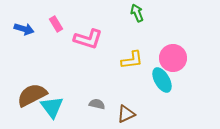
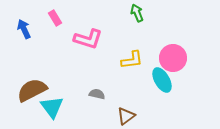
pink rectangle: moved 1 px left, 6 px up
blue arrow: rotated 132 degrees counterclockwise
brown semicircle: moved 5 px up
gray semicircle: moved 10 px up
brown triangle: moved 2 px down; rotated 12 degrees counterclockwise
